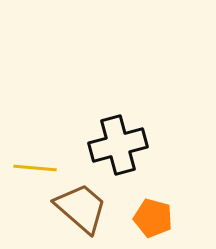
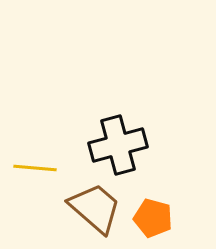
brown trapezoid: moved 14 px right
